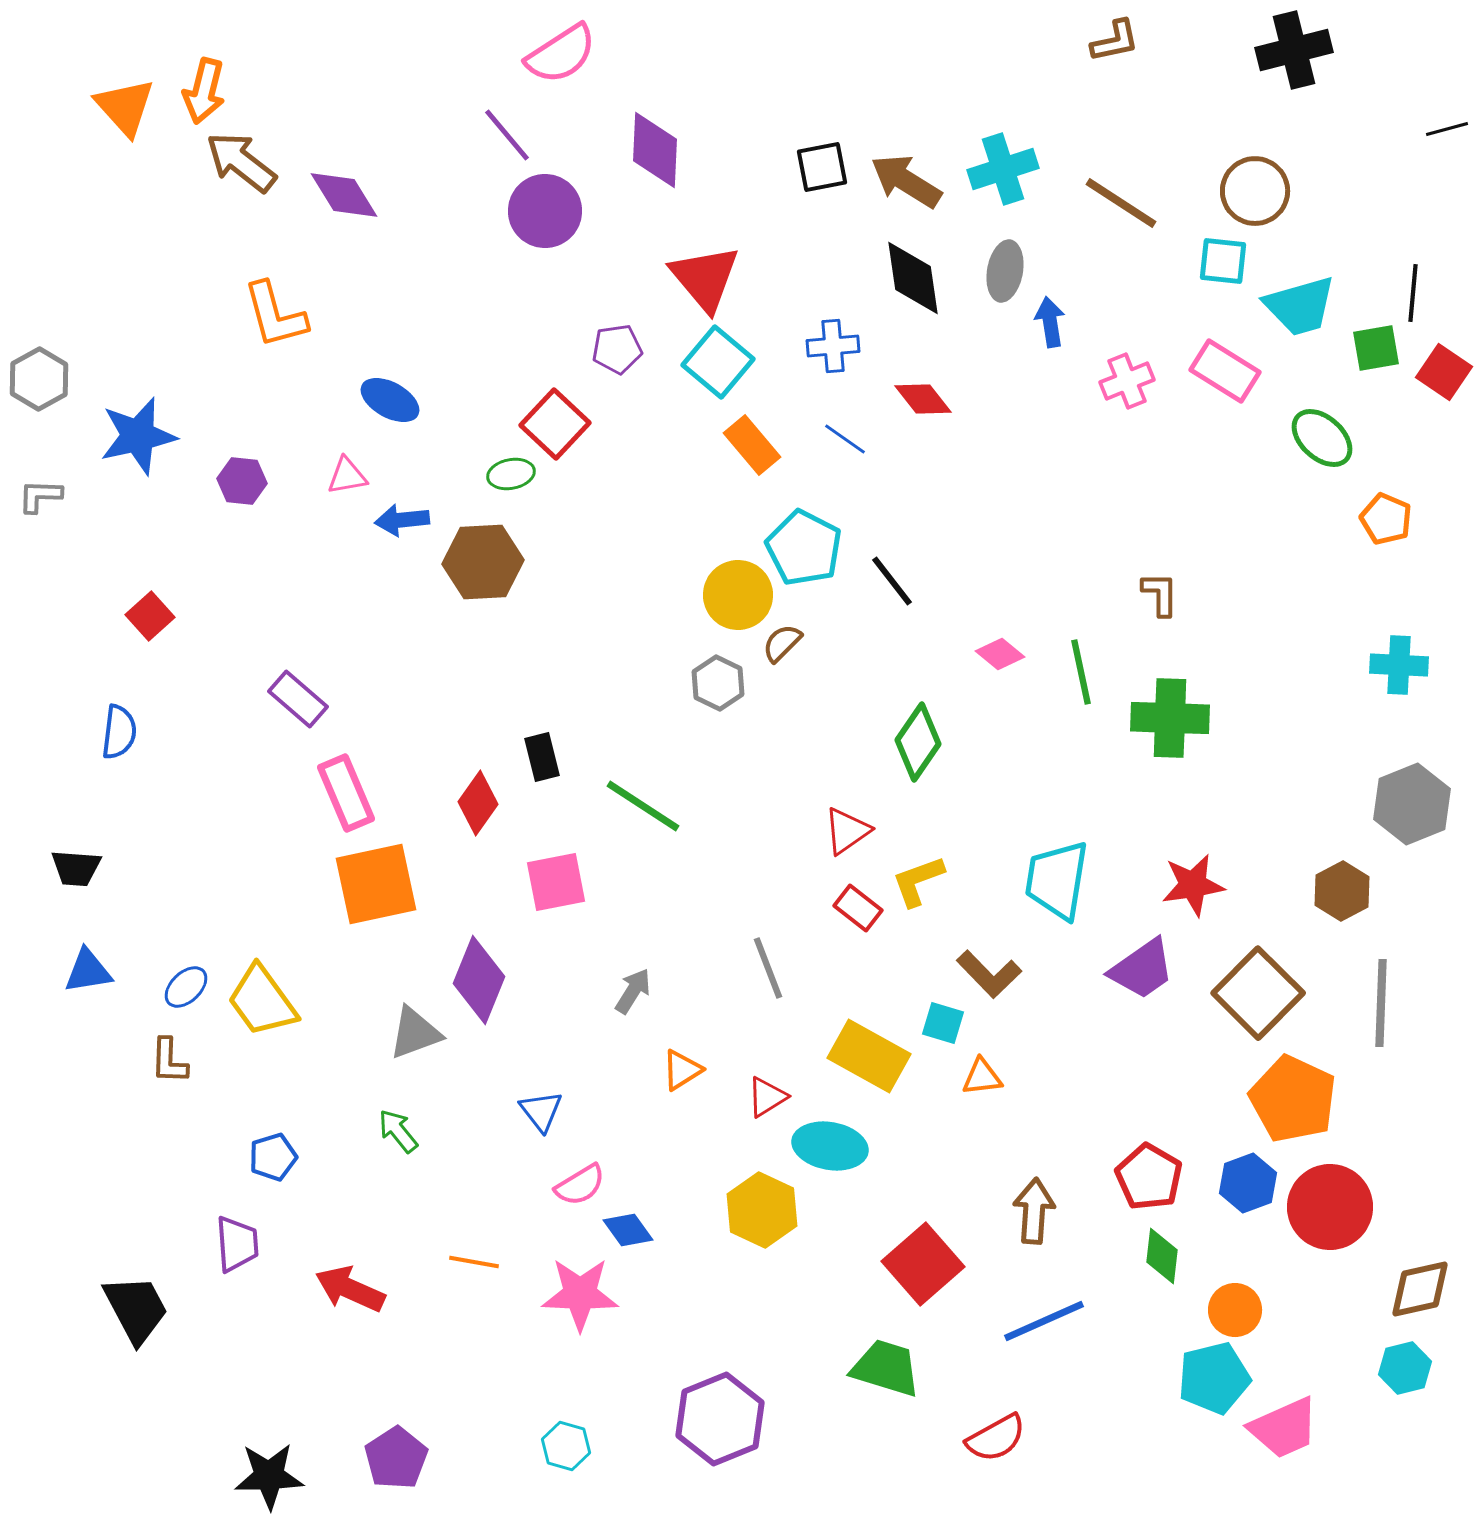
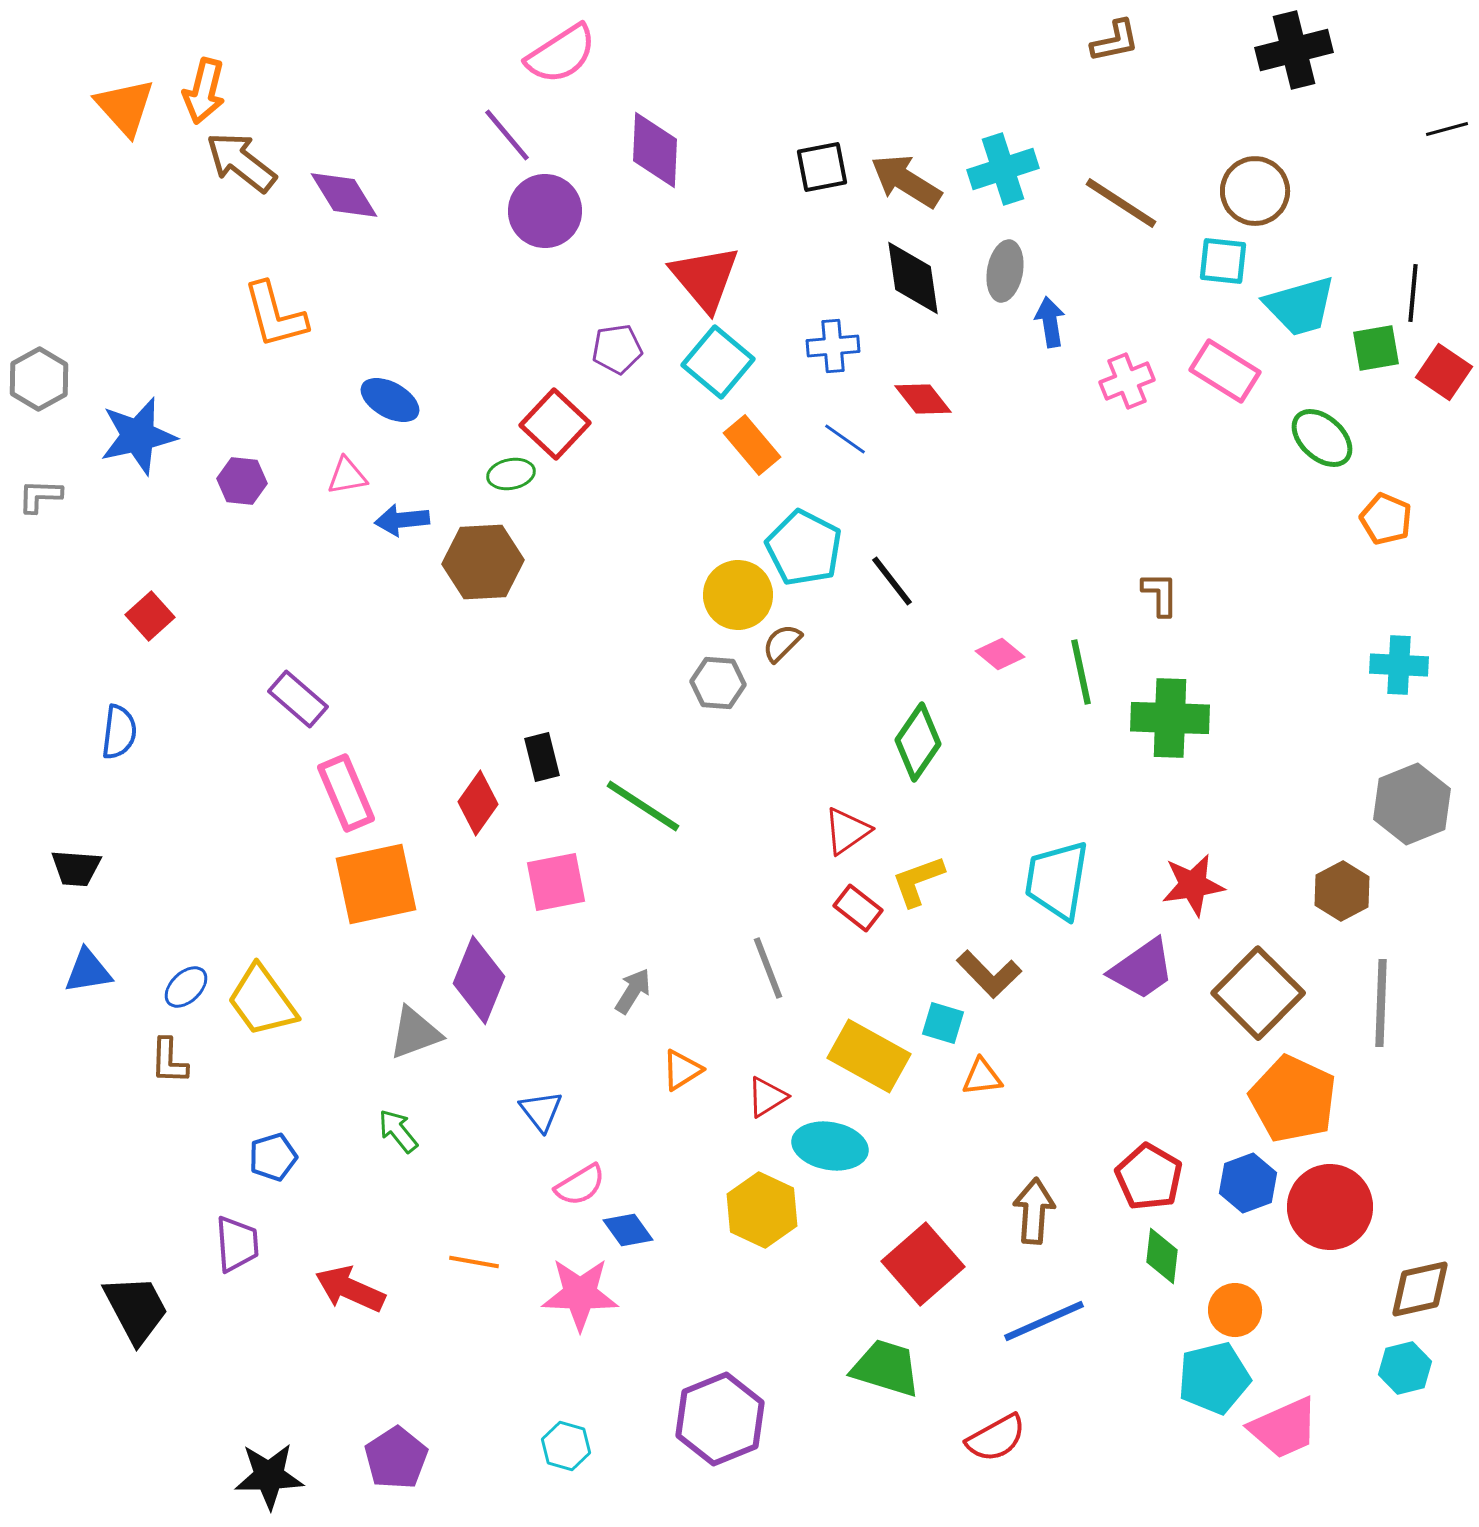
gray hexagon at (718, 683): rotated 22 degrees counterclockwise
